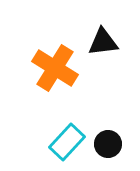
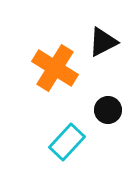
black triangle: rotated 20 degrees counterclockwise
black circle: moved 34 px up
